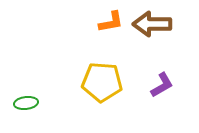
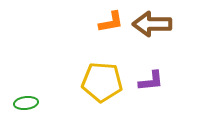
purple L-shape: moved 11 px left, 4 px up; rotated 24 degrees clockwise
